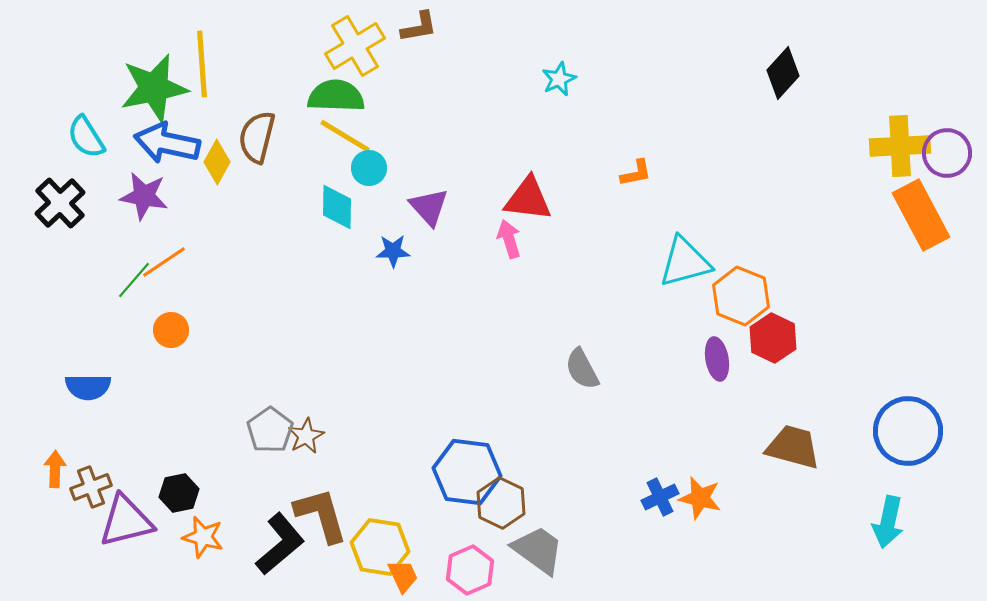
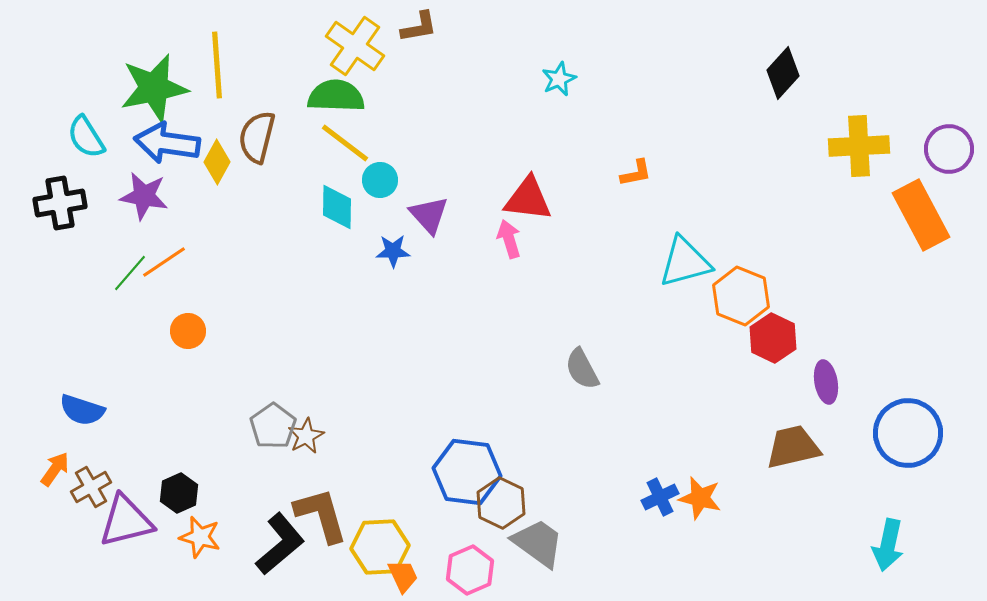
yellow cross at (355, 46): rotated 24 degrees counterclockwise
yellow line at (202, 64): moved 15 px right, 1 px down
yellow line at (345, 136): moved 7 px down; rotated 6 degrees clockwise
blue arrow at (167, 143): rotated 4 degrees counterclockwise
yellow cross at (900, 146): moved 41 px left
purple circle at (947, 153): moved 2 px right, 4 px up
cyan circle at (369, 168): moved 11 px right, 12 px down
black cross at (60, 203): rotated 33 degrees clockwise
purple triangle at (429, 207): moved 8 px down
green line at (134, 280): moved 4 px left, 7 px up
orange circle at (171, 330): moved 17 px right, 1 px down
purple ellipse at (717, 359): moved 109 px right, 23 px down
blue semicircle at (88, 387): moved 6 px left, 23 px down; rotated 18 degrees clockwise
gray pentagon at (270, 430): moved 3 px right, 4 px up
blue circle at (908, 431): moved 2 px down
brown trapezoid at (793, 447): rotated 28 degrees counterclockwise
orange arrow at (55, 469): rotated 33 degrees clockwise
brown cross at (91, 487): rotated 9 degrees counterclockwise
black hexagon at (179, 493): rotated 12 degrees counterclockwise
cyan arrow at (888, 522): moved 23 px down
orange star at (203, 537): moved 3 px left
yellow hexagon at (380, 547): rotated 12 degrees counterclockwise
gray trapezoid at (538, 550): moved 7 px up
